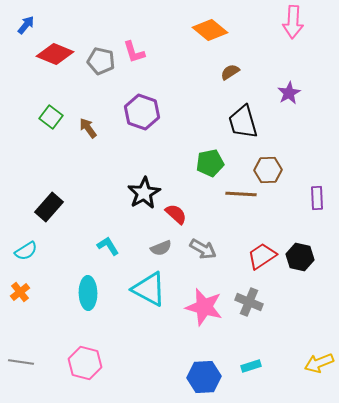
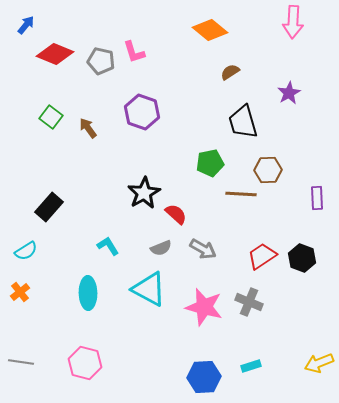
black hexagon: moved 2 px right, 1 px down; rotated 8 degrees clockwise
